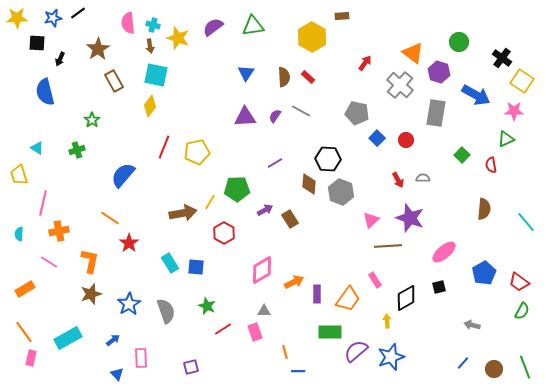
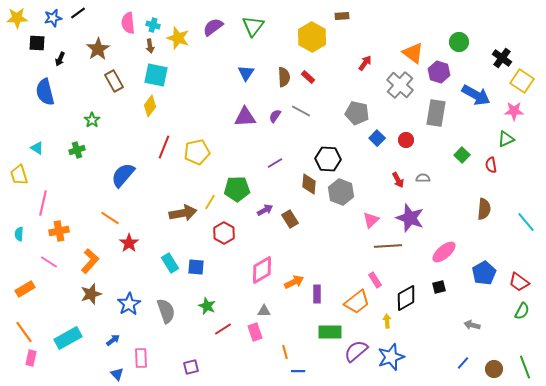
green triangle at (253, 26): rotated 45 degrees counterclockwise
orange L-shape at (90, 261): rotated 30 degrees clockwise
orange trapezoid at (348, 299): moved 9 px right, 3 px down; rotated 16 degrees clockwise
